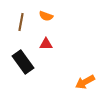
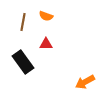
brown line: moved 2 px right
